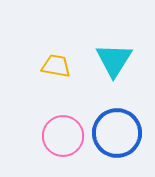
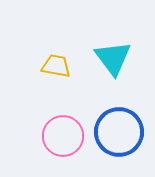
cyan triangle: moved 1 px left, 2 px up; rotated 9 degrees counterclockwise
blue circle: moved 2 px right, 1 px up
